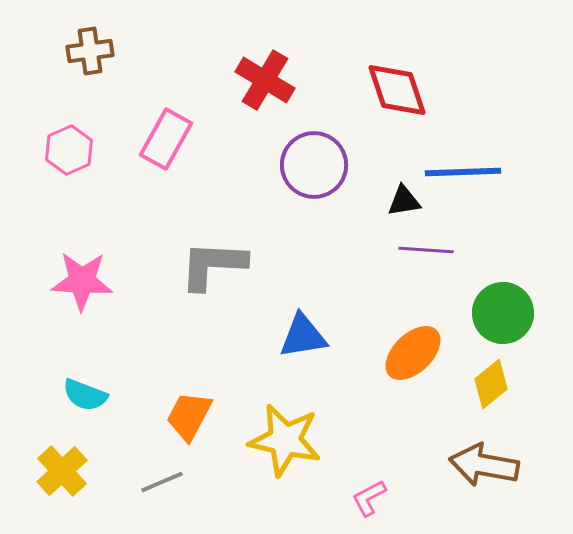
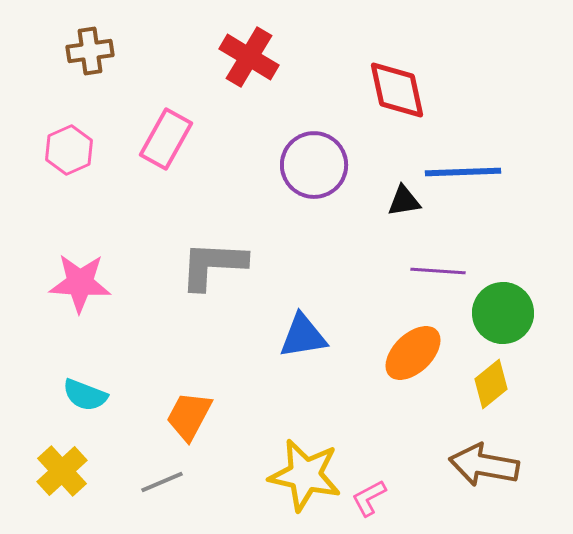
red cross: moved 16 px left, 23 px up
red diamond: rotated 6 degrees clockwise
purple line: moved 12 px right, 21 px down
pink star: moved 2 px left, 2 px down
yellow star: moved 20 px right, 35 px down
